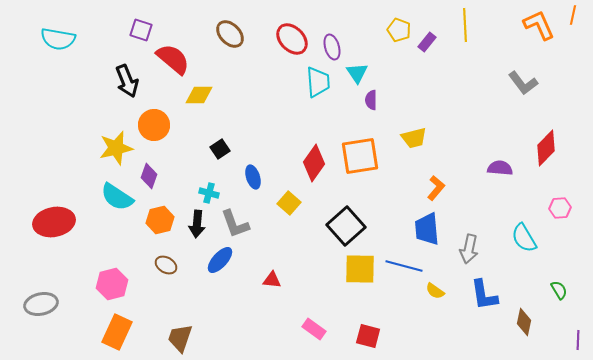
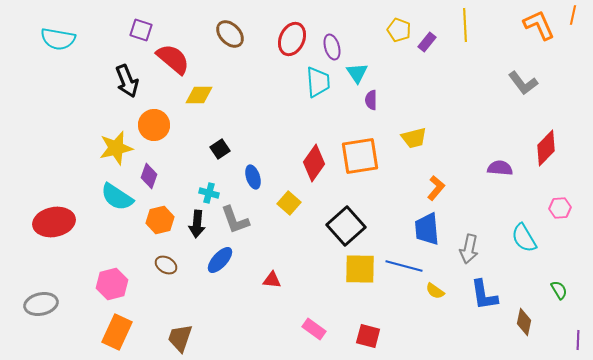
red ellipse at (292, 39): rotated 68 degrees clockwise
gray L-shape at (235, 224): moved 4 px up
